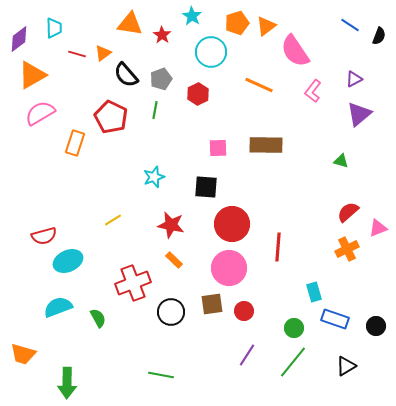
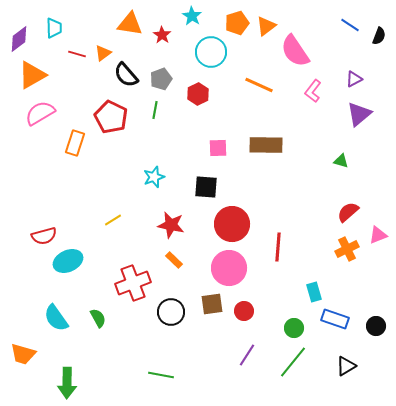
pink triangle at (378, 228): moved 7 px down
cyan semicircle at (58, 307): moved 2 px left, 11 px down; rotated 104 degrees counterclockwise
